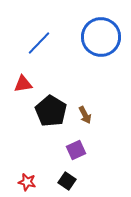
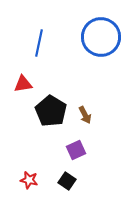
blue line: rotated 32 degrees counterclockwise
red star: moved 2 px right, 2 px up
